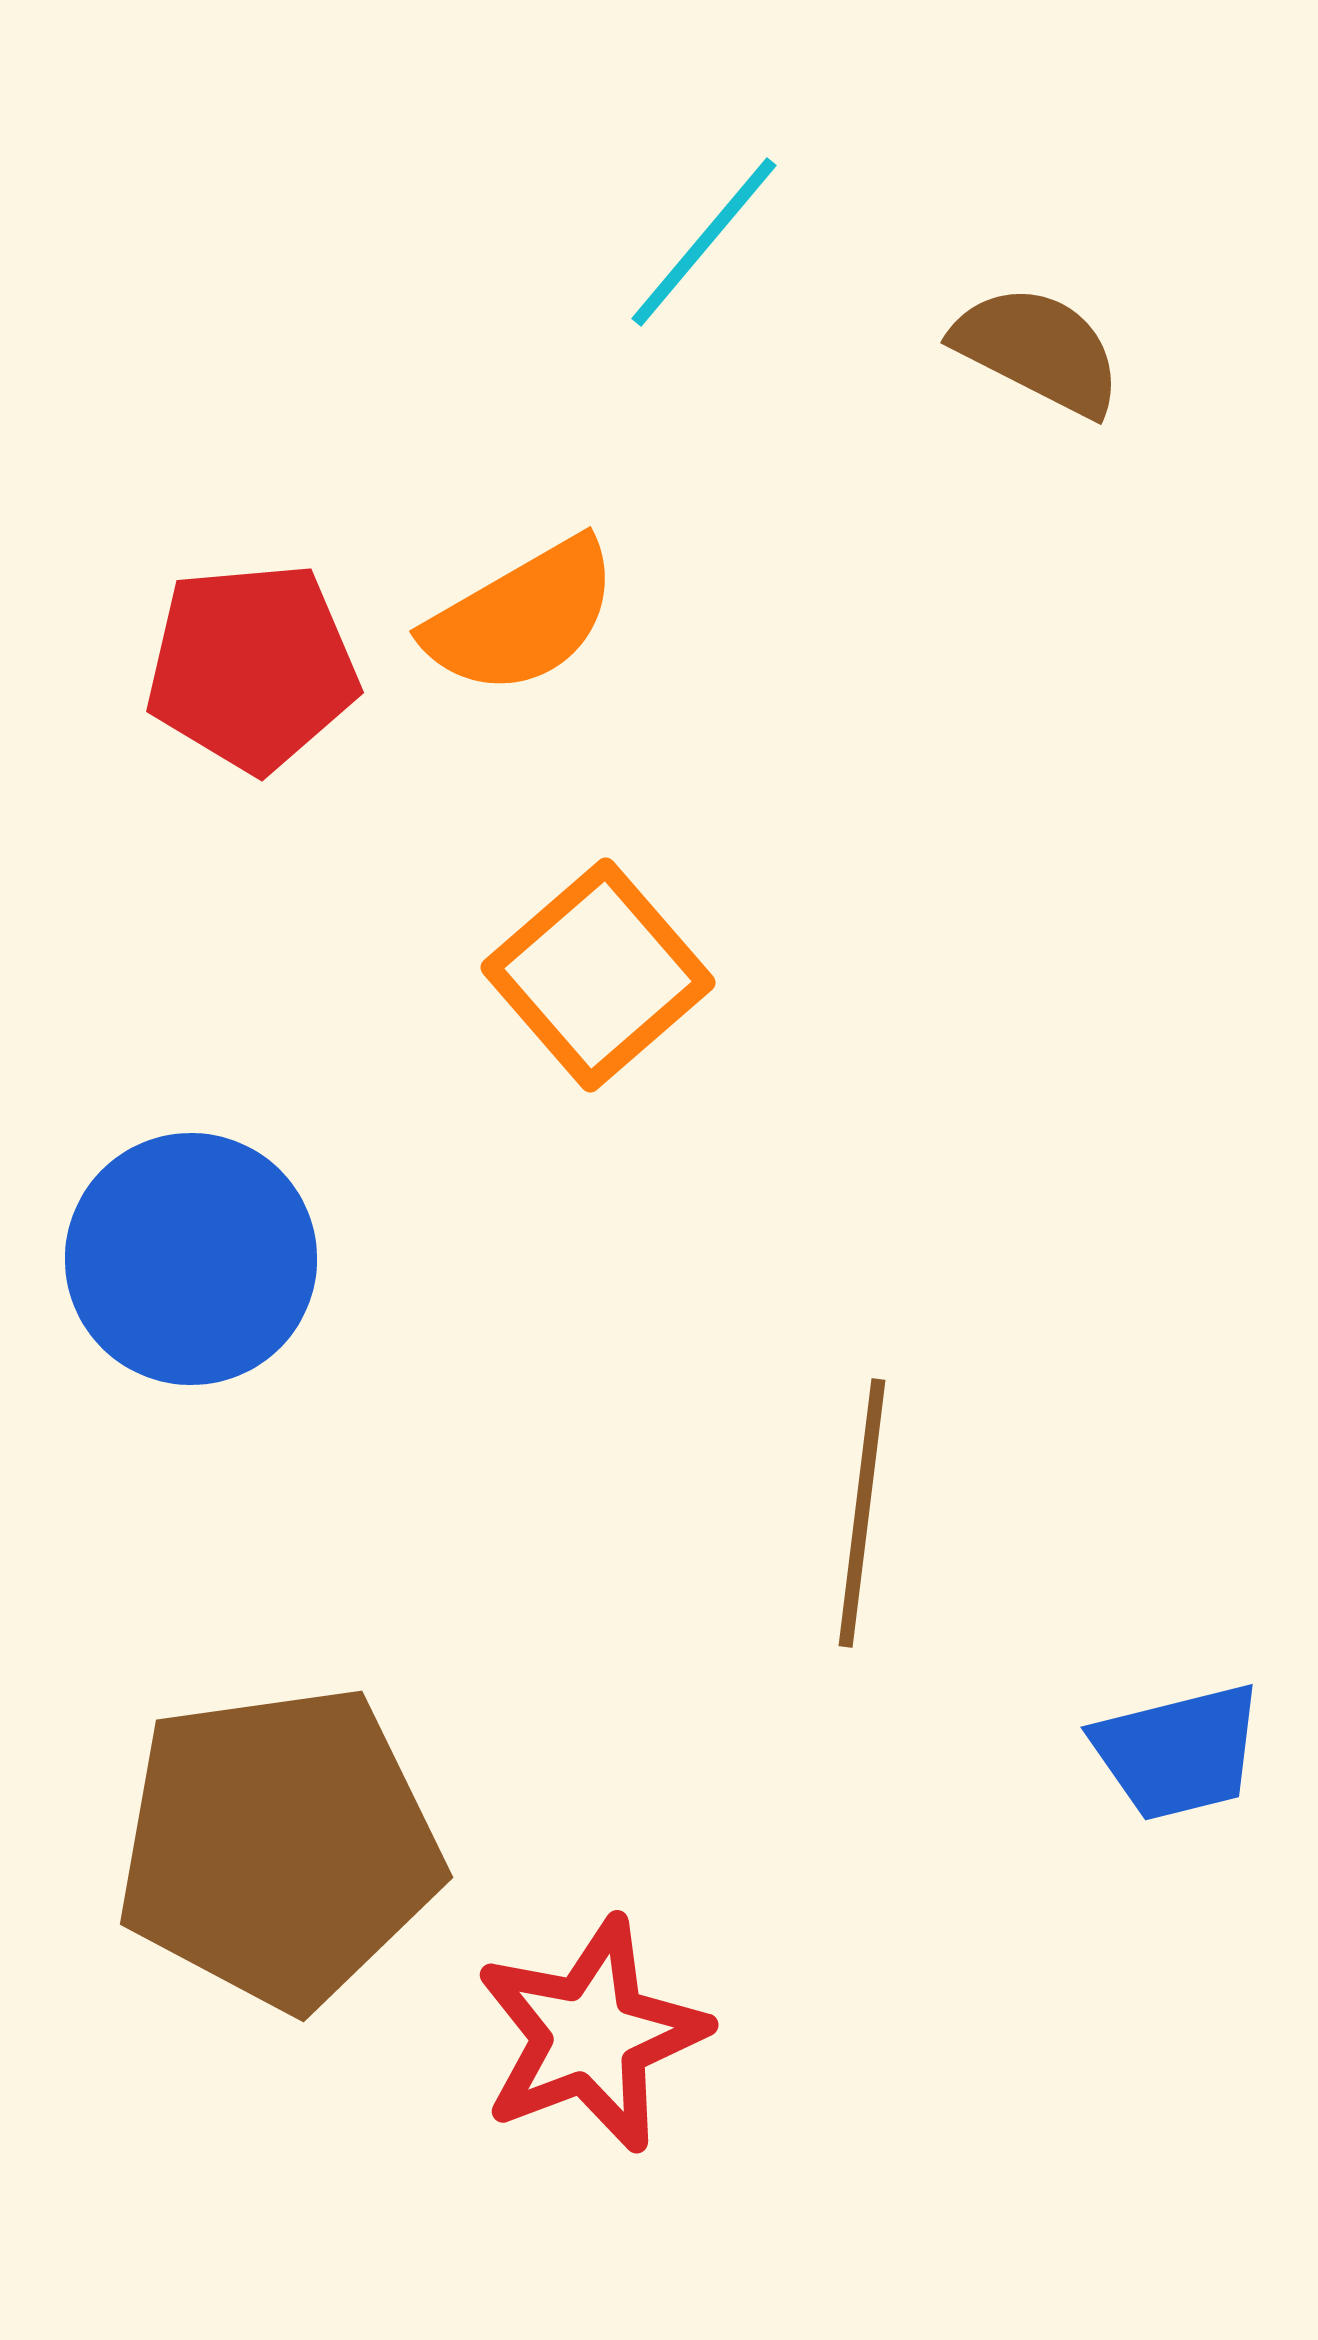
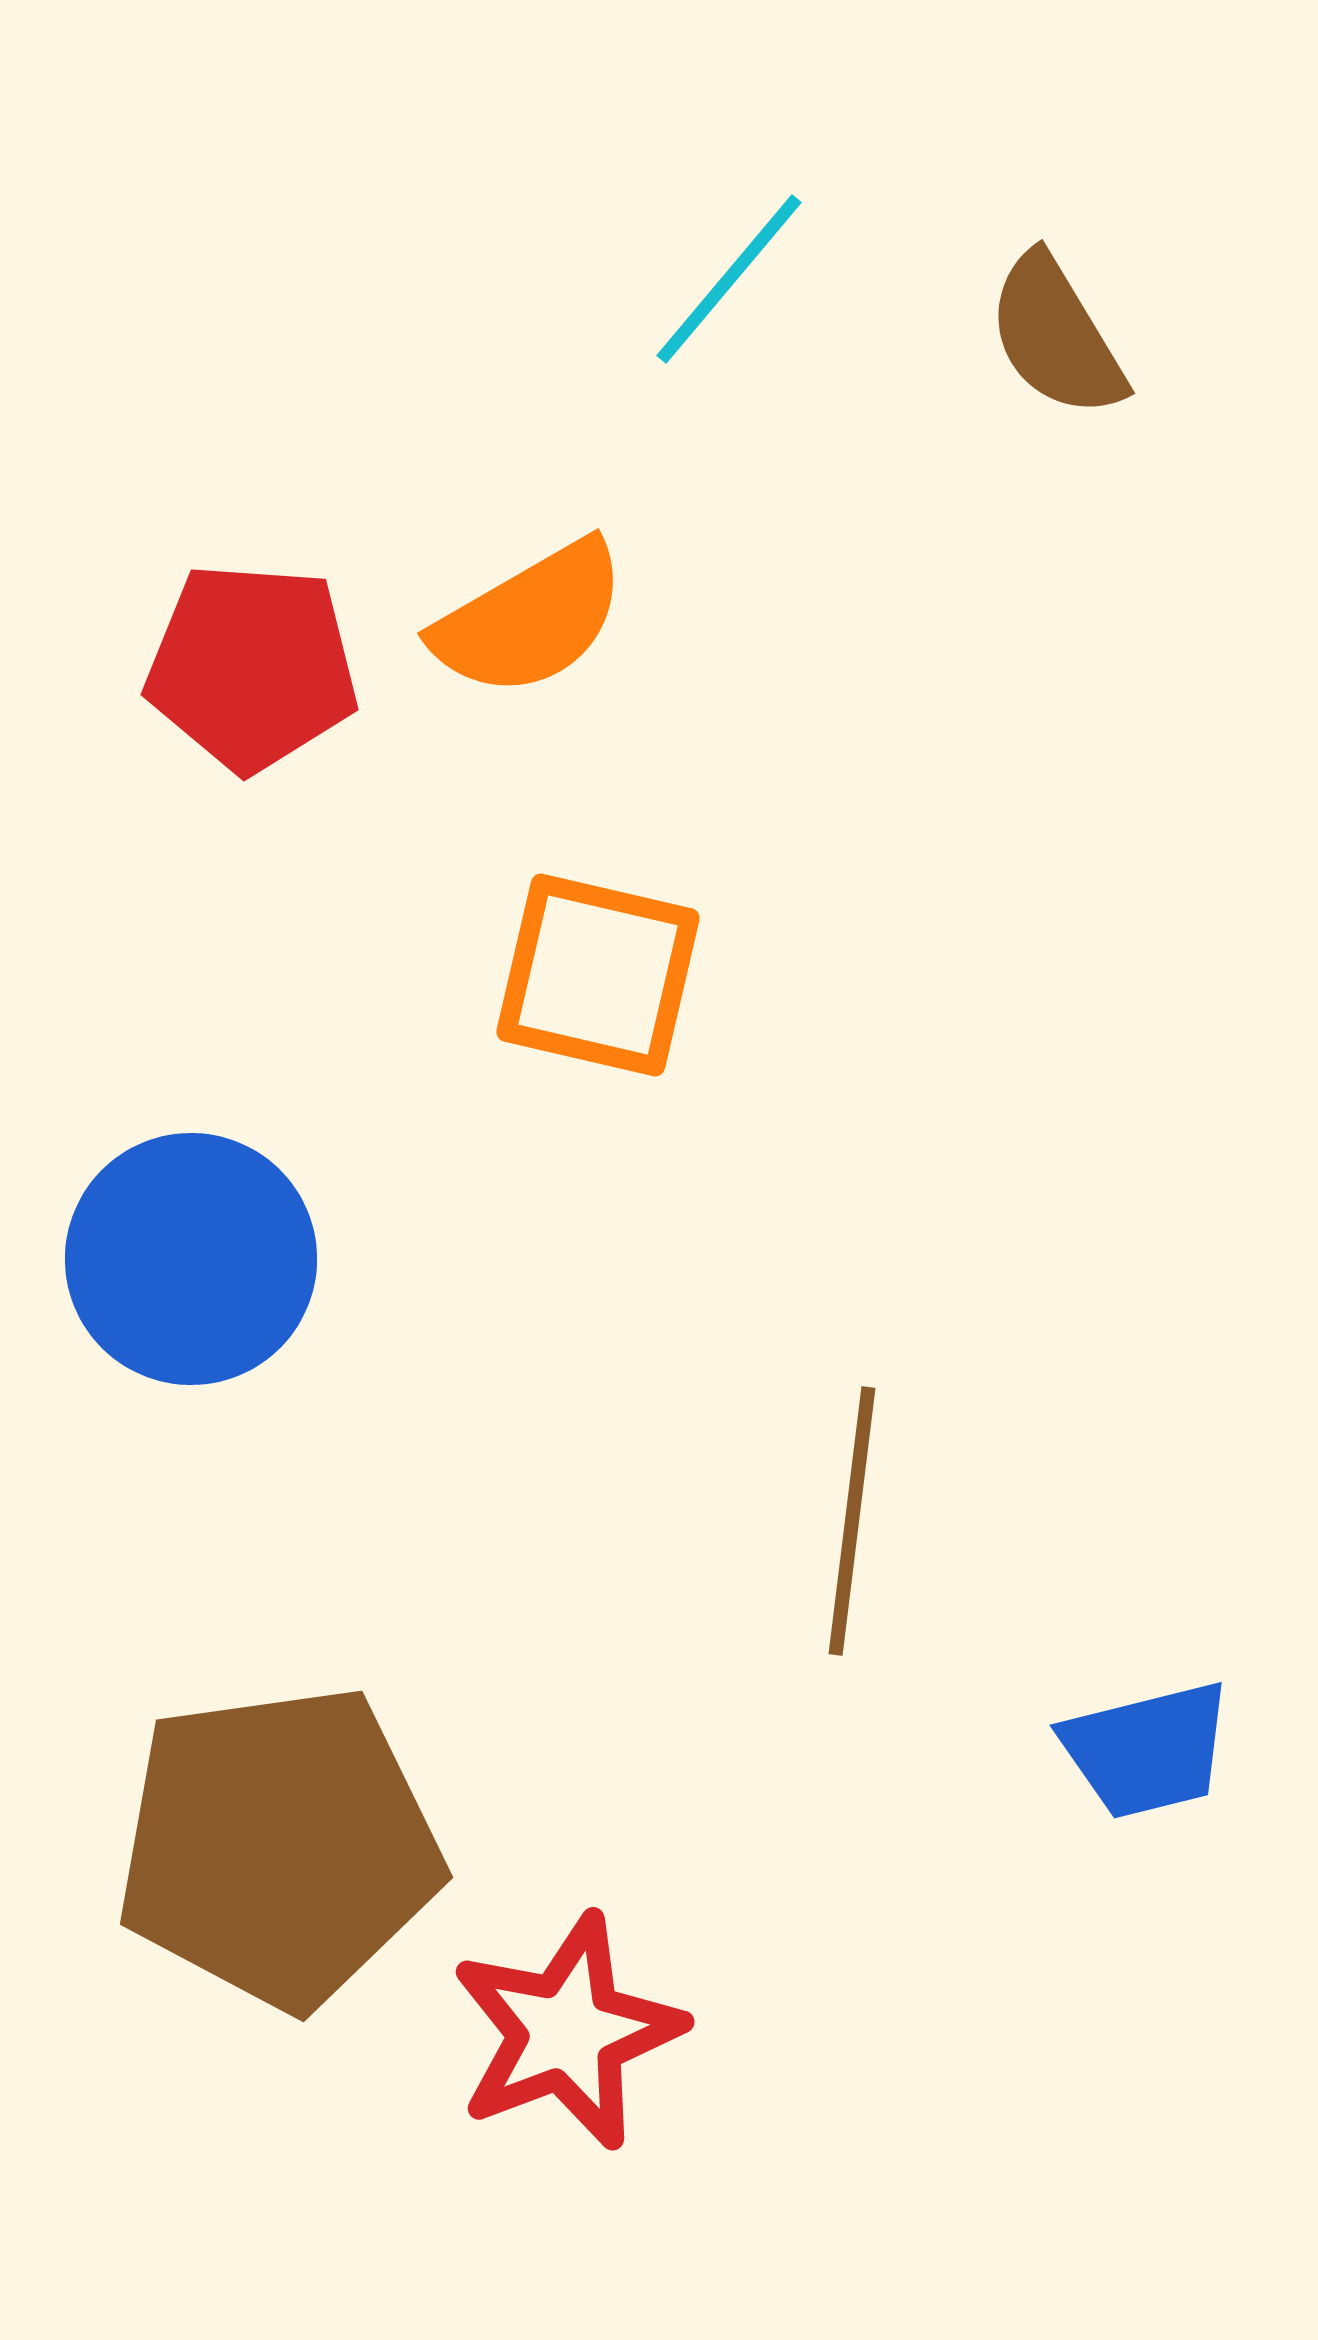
cyan line: moved 25 px right, 37 px down
brown semicircle: moved 18 px right, 14 px up; rotated 148 degrees counterclockwise
orange semicircle: moved 8 px right, 2 px down
red pentagon: rotated 9 degrees clockwise
orange square: rotated 36 degrees counterclockwise
brown line: moved 10 px left, 8 px down
blue trapezoid: moved 31 px left, 2 px up
red star: moved 24 px left, 3 px up
